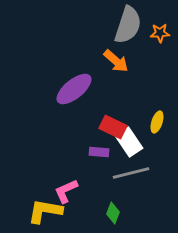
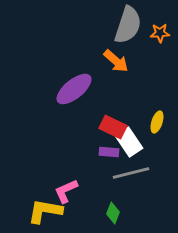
purple rectangle: moved 10 px right
